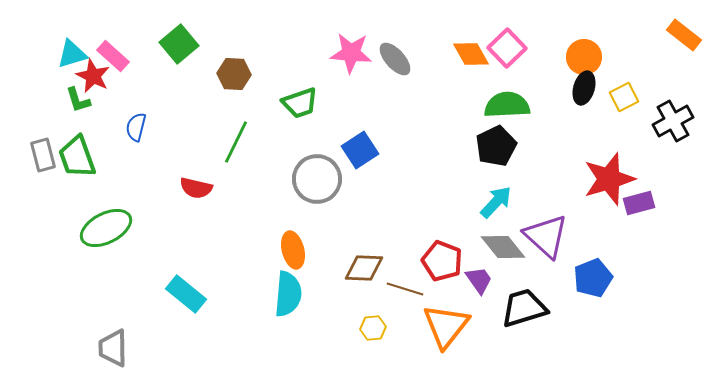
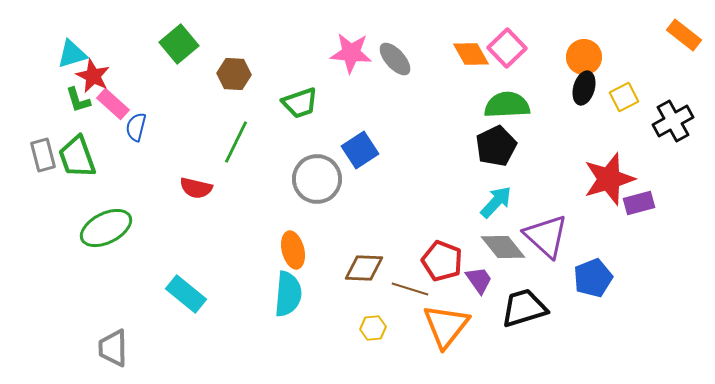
pink rectangle at (113, 56): moved 48 px down
brown line at (405, 289): moved 5 px right
